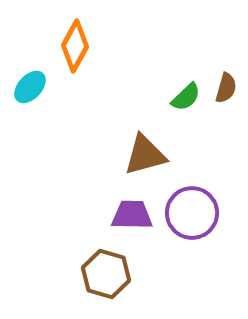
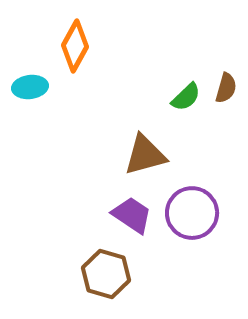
cyan ellipse: rotated 40 degrees clockwise
purple trapezoid: rotated 33 degrees clockwise
